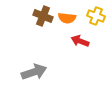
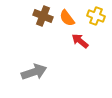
orange semicircle: rotated 48 degrees clockwise
red arrow: rotated 18 degrees clockwise
